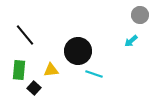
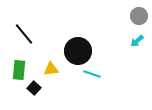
gray circle: moved 1 px left, 1 px down
black line: moved 1 px left, 1 px up
cyan arrow: moved 6 px right
yellow triangle: moved 1 px up
cyan line: moved 2 px left
